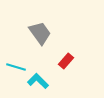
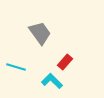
red rectangle: moved 1 px left, 1 px down
cyan L-shape: moved 14 px right
